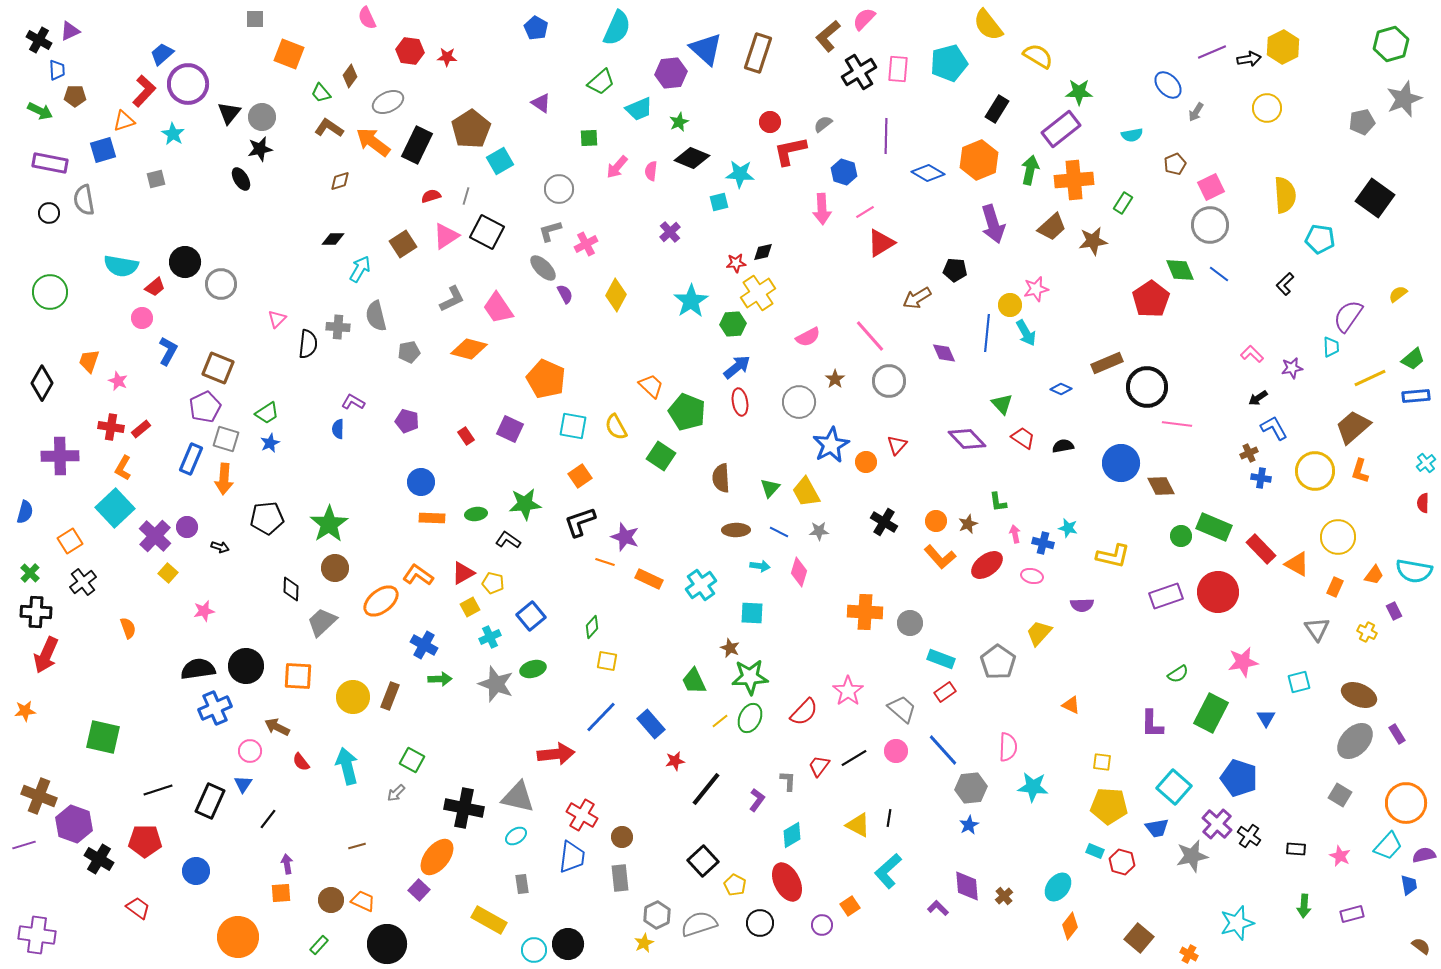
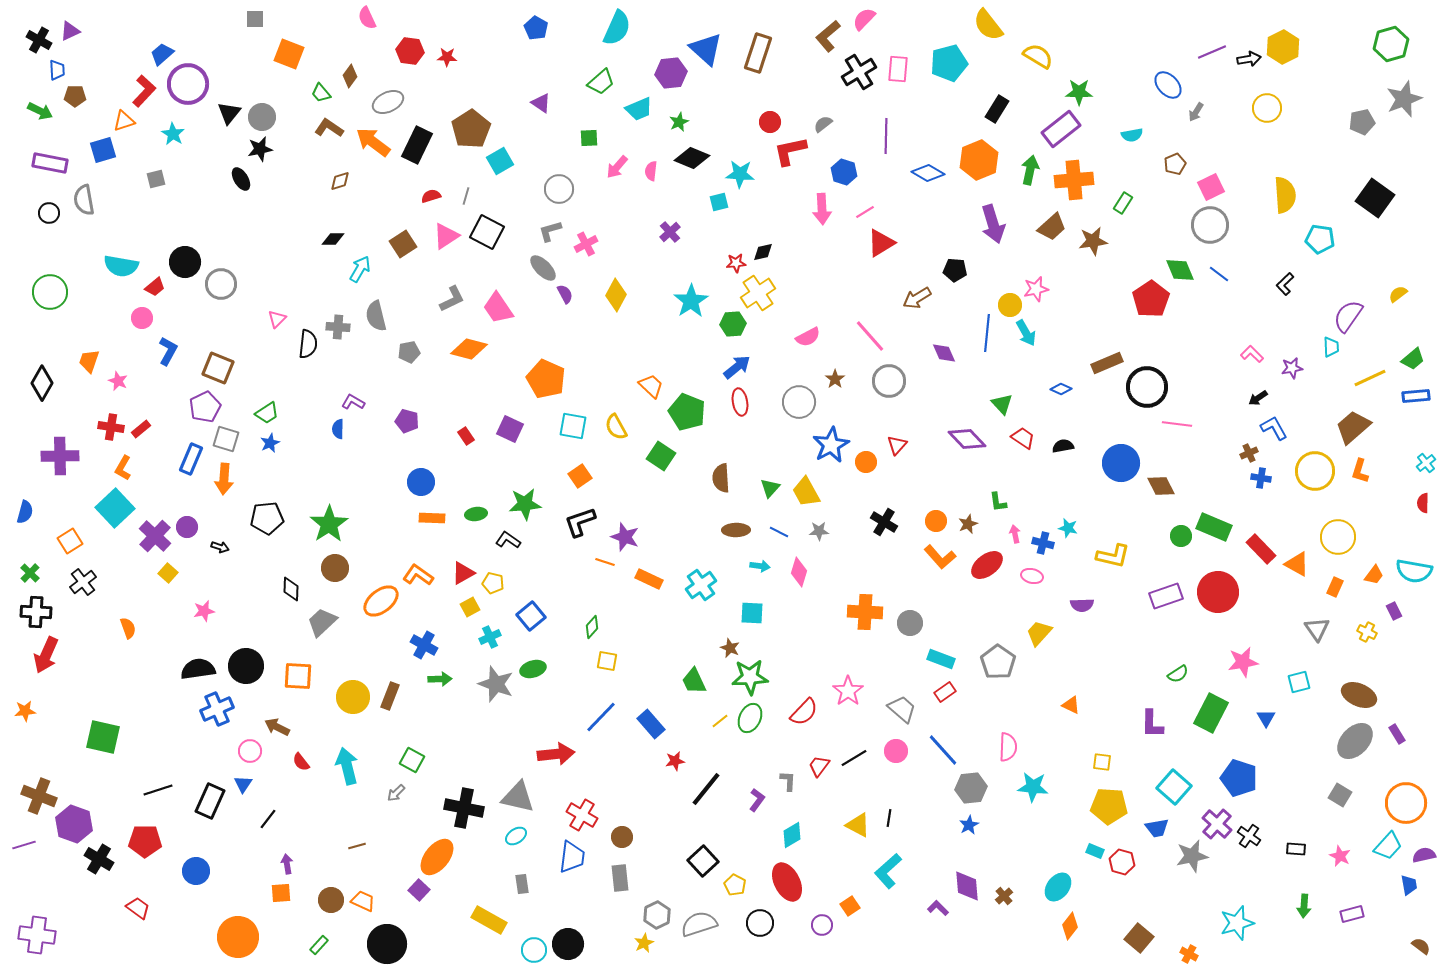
blue cross at (215, 708): moved 2 px right, 1 px down
